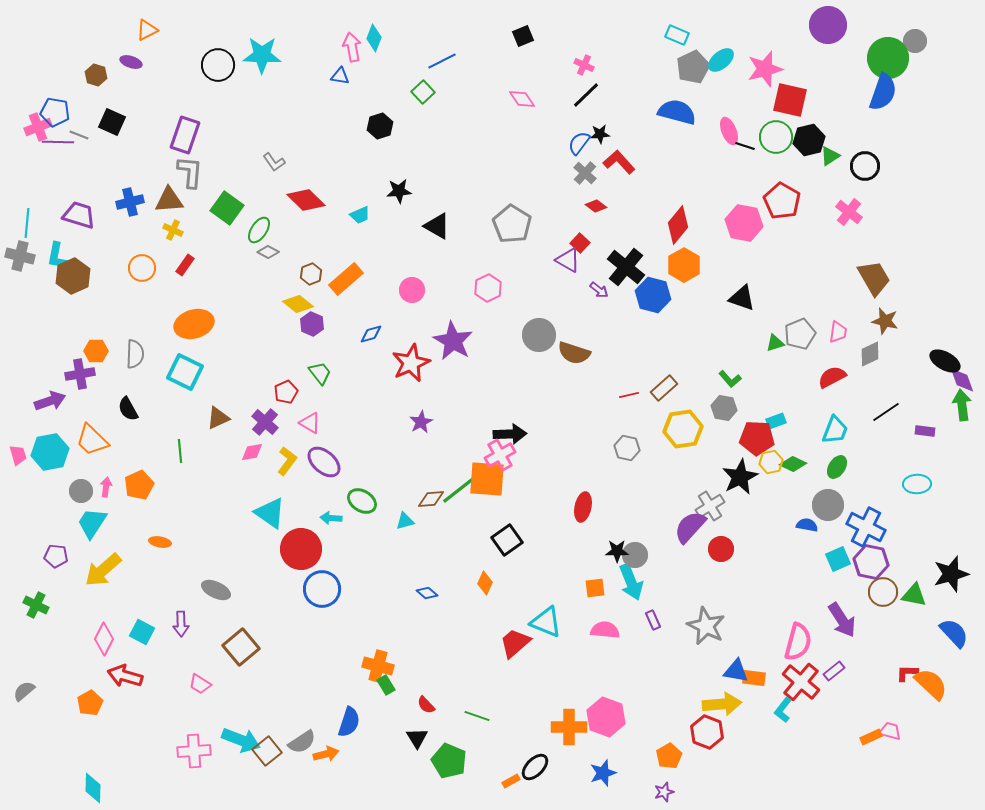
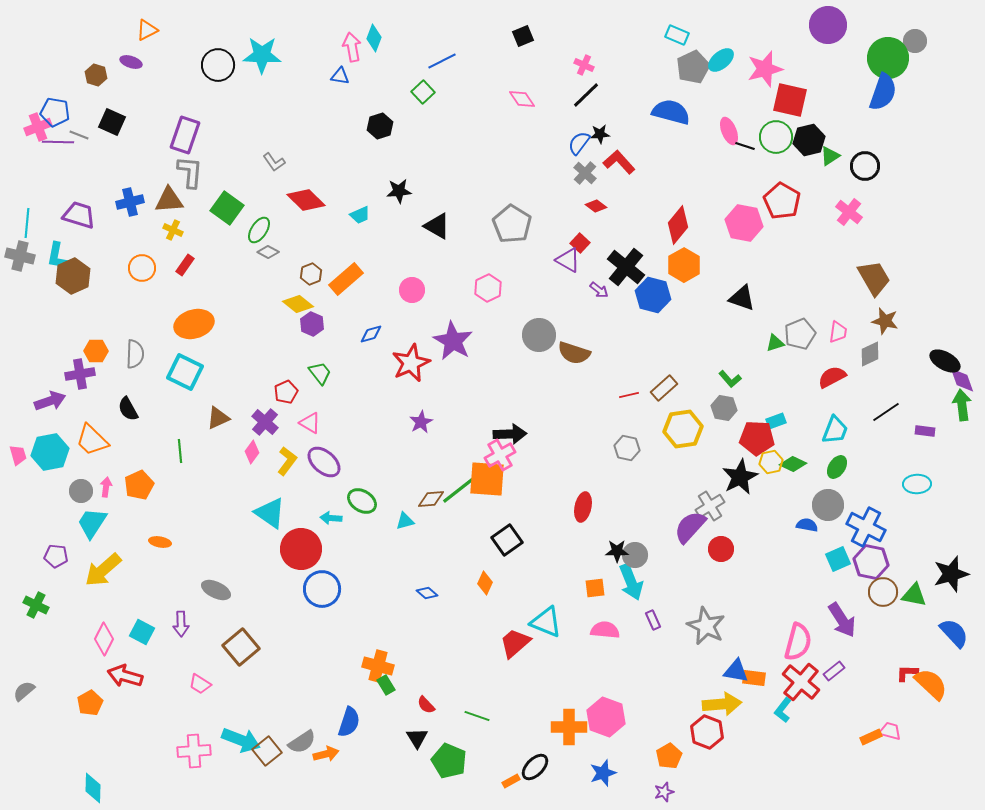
blue semicircle at (677, 112): moved 6 px left
pink diamond at (252, 452): rotated 45 degrees counterclockwise
